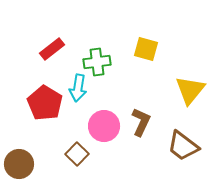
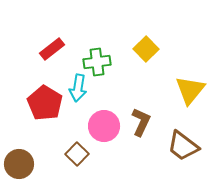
yellow square: rotated 30 degrees clockwise
